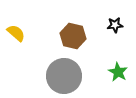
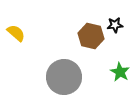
brown hexagon: moved 18 px right
green star: moved 2 px right
gray circle: moved 1 px down
